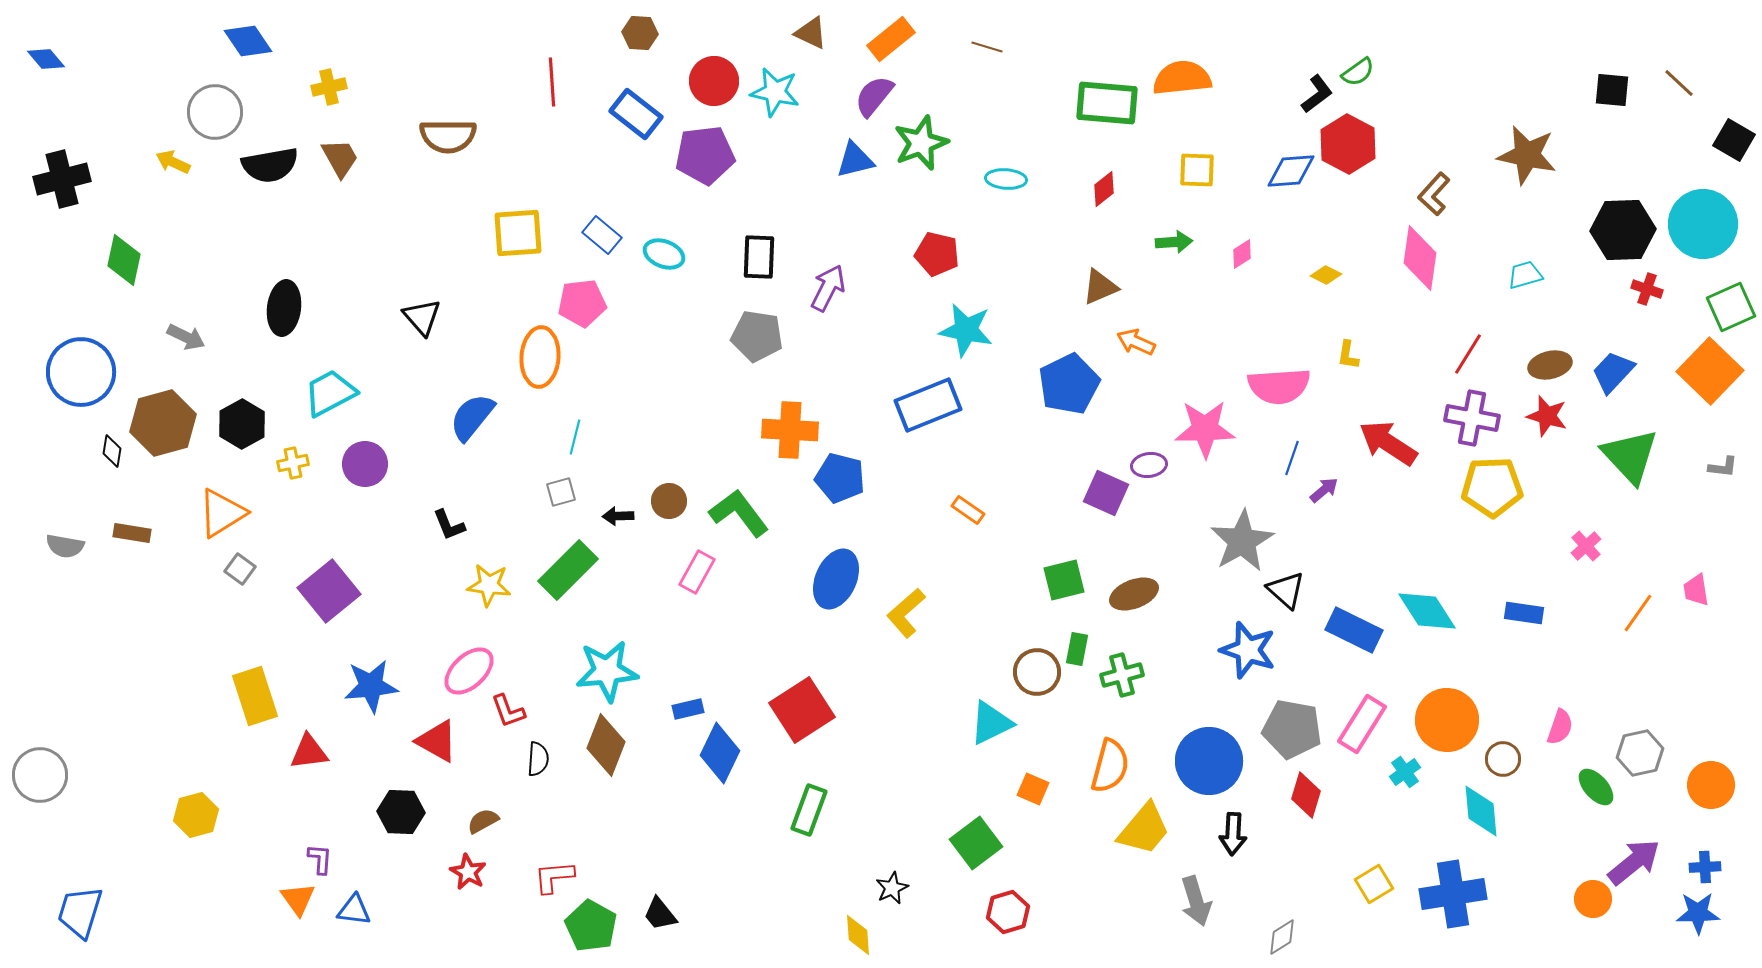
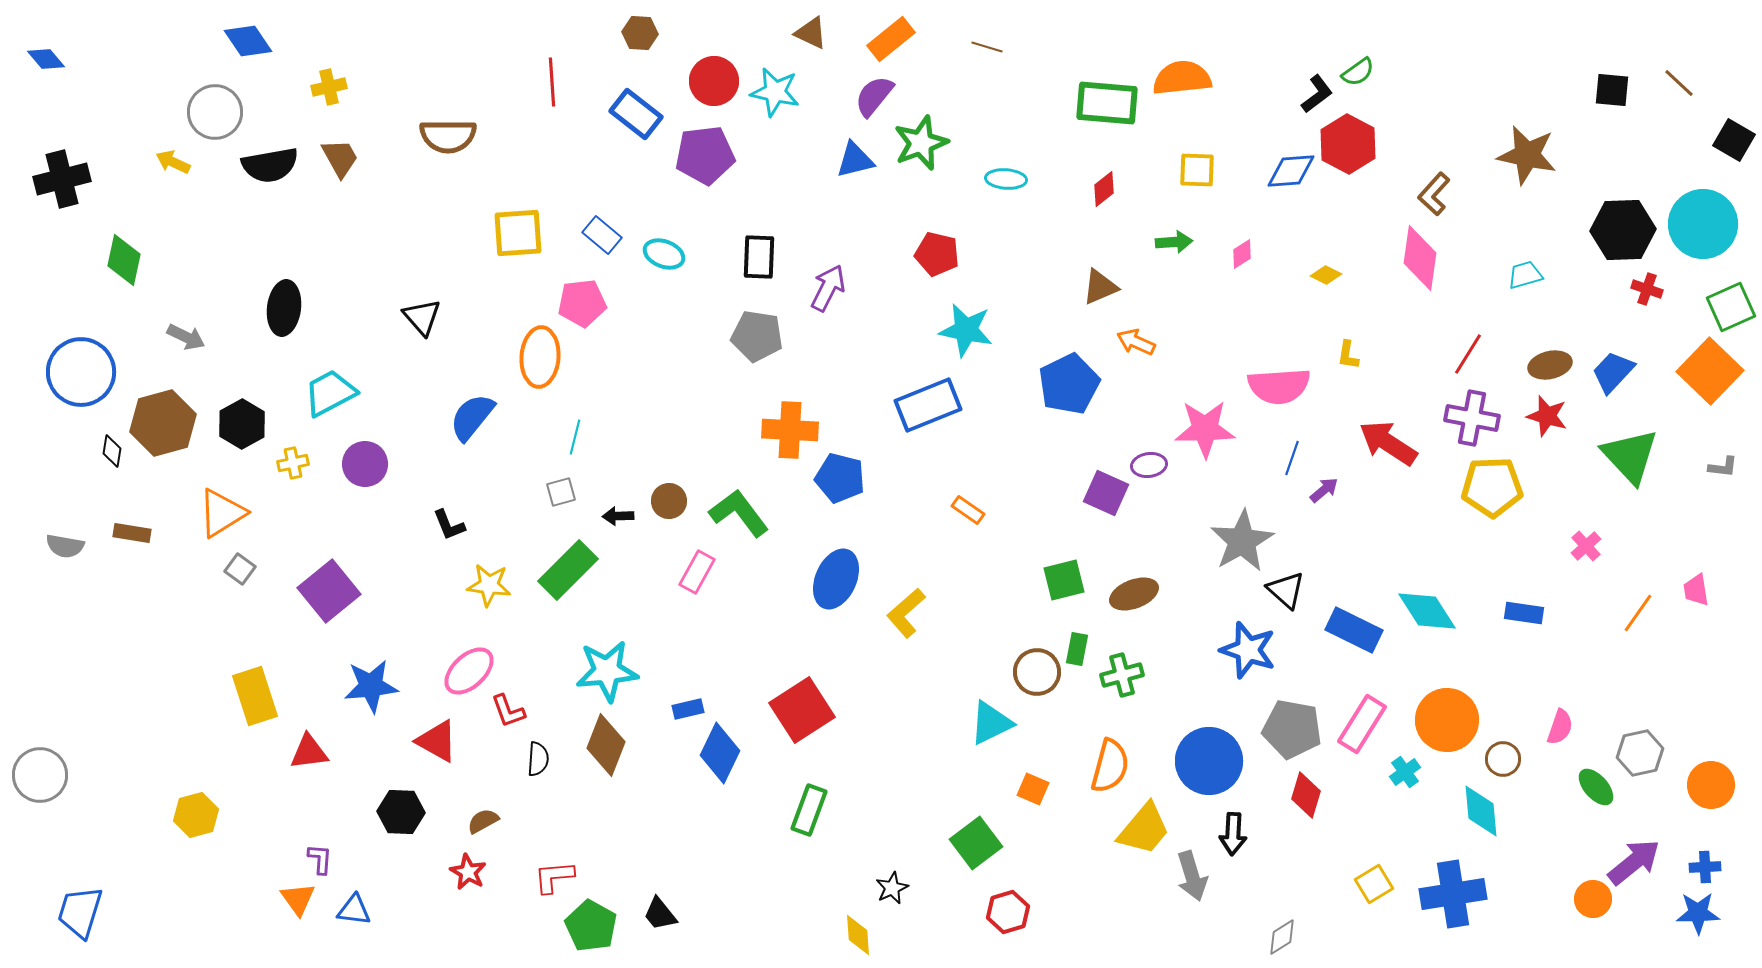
gray arrow at (1196, 901): moved 4 px left, 25 px up
